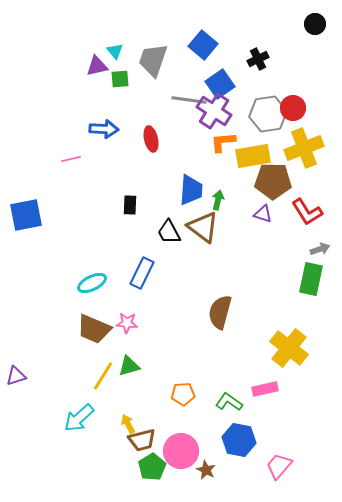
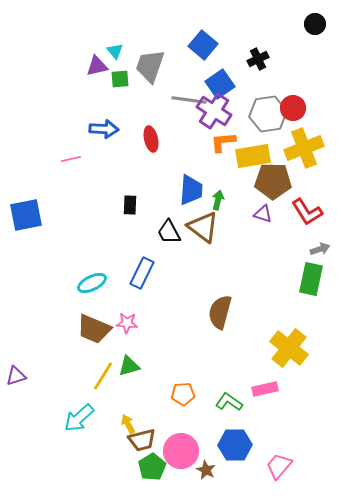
gray trapezoid at (153, 60): moved 3 px left, 6 px down
blue hexagon at (239, 440): moved 4 px left, 5 px down; rotated 12 degrees counterclockwise
